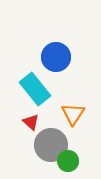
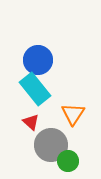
blue circle: moved 18 px left, 3 px down
